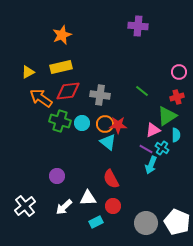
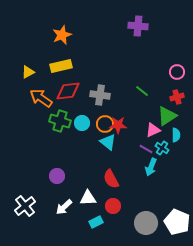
yellow rectangle: moved 1 px up
pink circle: moved 2 px left
cyan arrow: moved 2 px down
